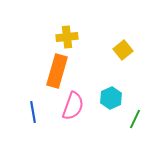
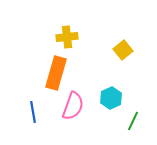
orange rectangle: moved 1 px left, 2 px down
green line: moved 2 px left, 2 px down
